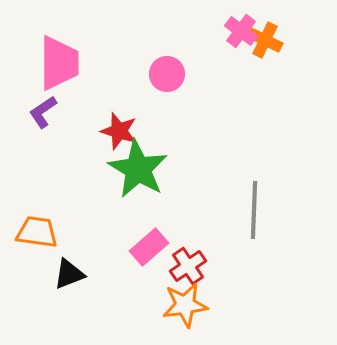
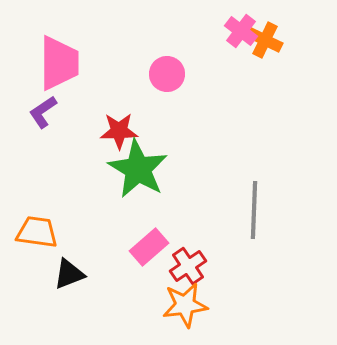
red star: rotated 18 degrees counterclockwise
